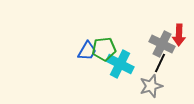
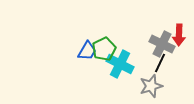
green pentagon: rotated 20 degrees counterclockwise
